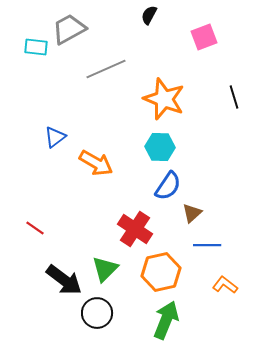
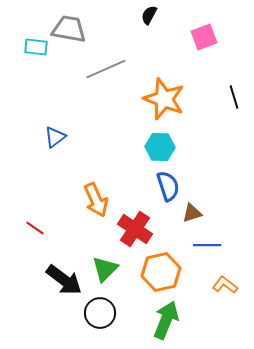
gray trapezoid: rotated 39 degrees clockwise
orange arrow: moved 37 px down; rotated 36 degrees clockwise
blue semicircle: rotated 52 degrees counterclockwise
brown triangle: rotated 25 degrees clockwise
black circle: moved 3 px right
